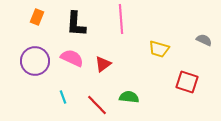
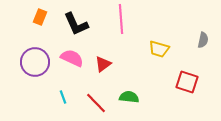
orange rectangle: moved 3 px right
black L-shape: rotated 28 degrees counterclockwise
gray semicircle: moved 1 px left; rotated 77 degrees clockwise
purple circle: moved 1 px down
red line: moved 1 px left, 2 px up
